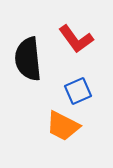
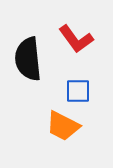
blue square: rotated 24 degrees clockwise
